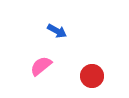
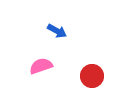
pink semicircle: rotated 20 degrees clockwise
